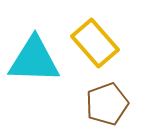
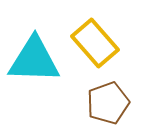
brown pentagon: moved 1 px right, 1 px up
